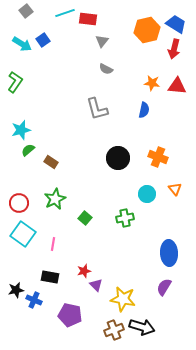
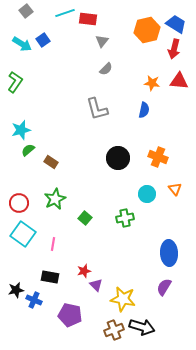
gray semicircle: rotated 72 degrees counterclockwise
red triangle: moved 2 px right, 5 px up
